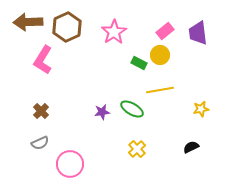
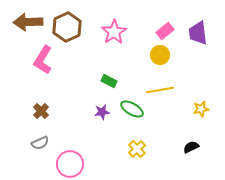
green rectangle: moved 30 px left, 18 px down
